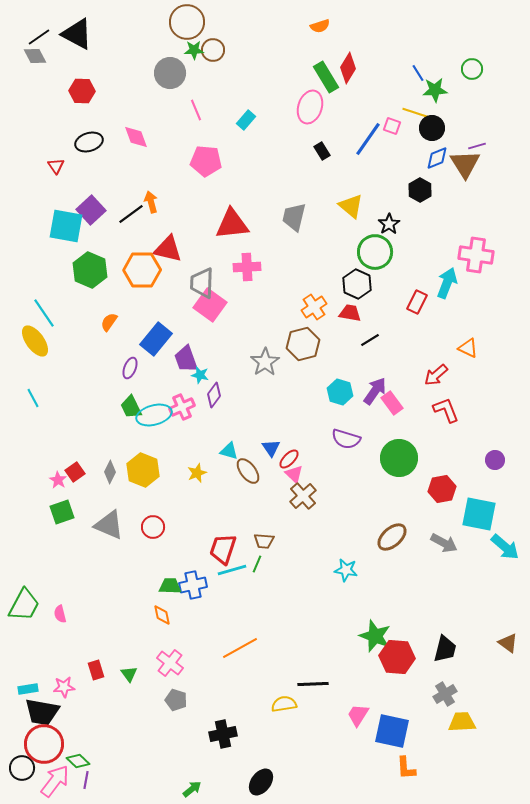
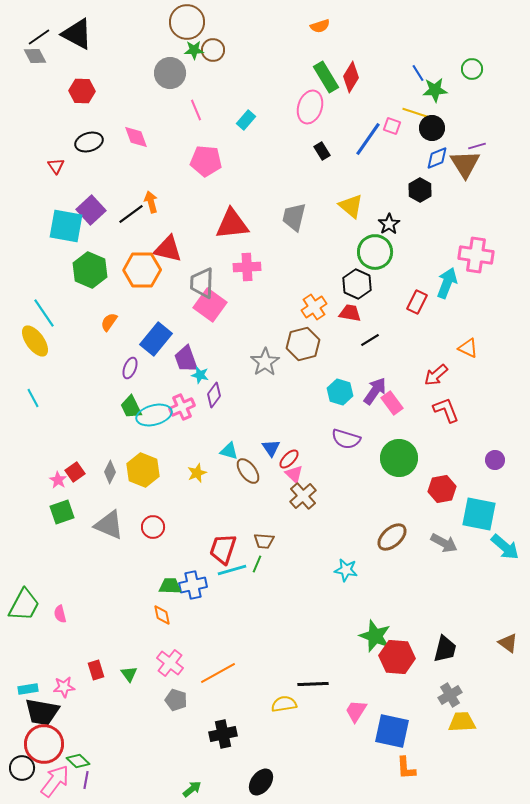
red diamond at (348, 68): moved 3 px right, 9 px down
orange line at (240, 648): moved 22 px left, 25 px down
gray cross at (445, 694): moved 5 px right, 1 px down
pink trapezoid at (358, 715): moved 2 px left, 4 px up
